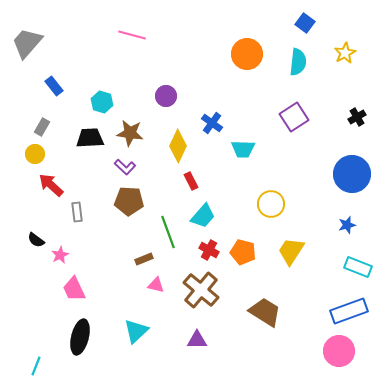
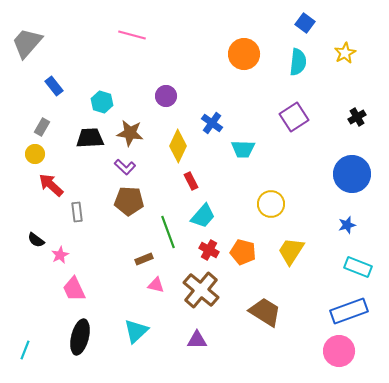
orange circle at (247, 54): moved 3 px left
cyan line at (36, 366): moved 11 px left, 16 px up
